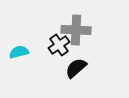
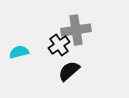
gray cross: rotated 12 degrees counterclockwise
black semicircle: moved 7 px left, 3 px down
